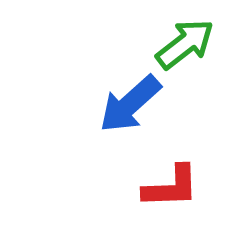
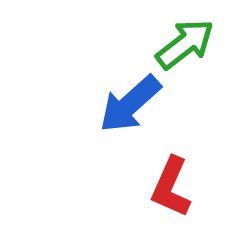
red L-shape: rotated 116 degrees clockwise
